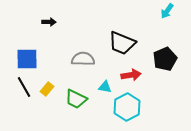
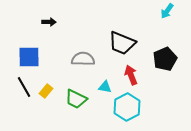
blue square: moved 2 px right, 2 px up
red arrow: rotated 102 degrees counterclockwise
yellow rectangle: moved 1 px left, 2 px down
